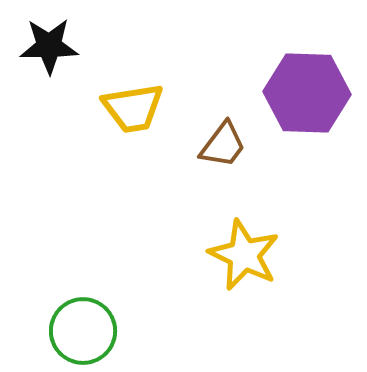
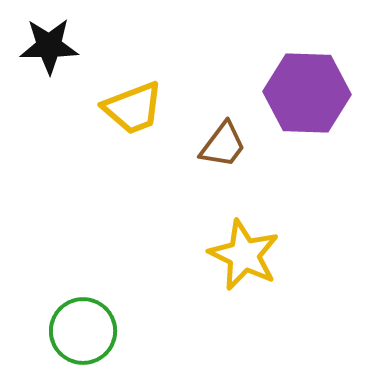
yellow trapezoid: rotated 12 degrees counterclockwise
